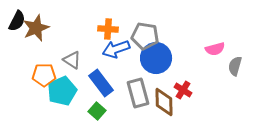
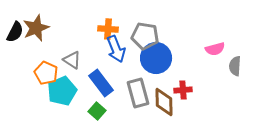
black semicircle: moved 2 px left, 11 px down
blue arrow: rotated 92 degrees counterclockwise
gray semicircle: rotated 12 degrees counterclockwise
orange pentagon: moved 2 px right, 2 px up; rotated 25 degrees clockwise
red cross: rotated 36 degrees counterclockwise
